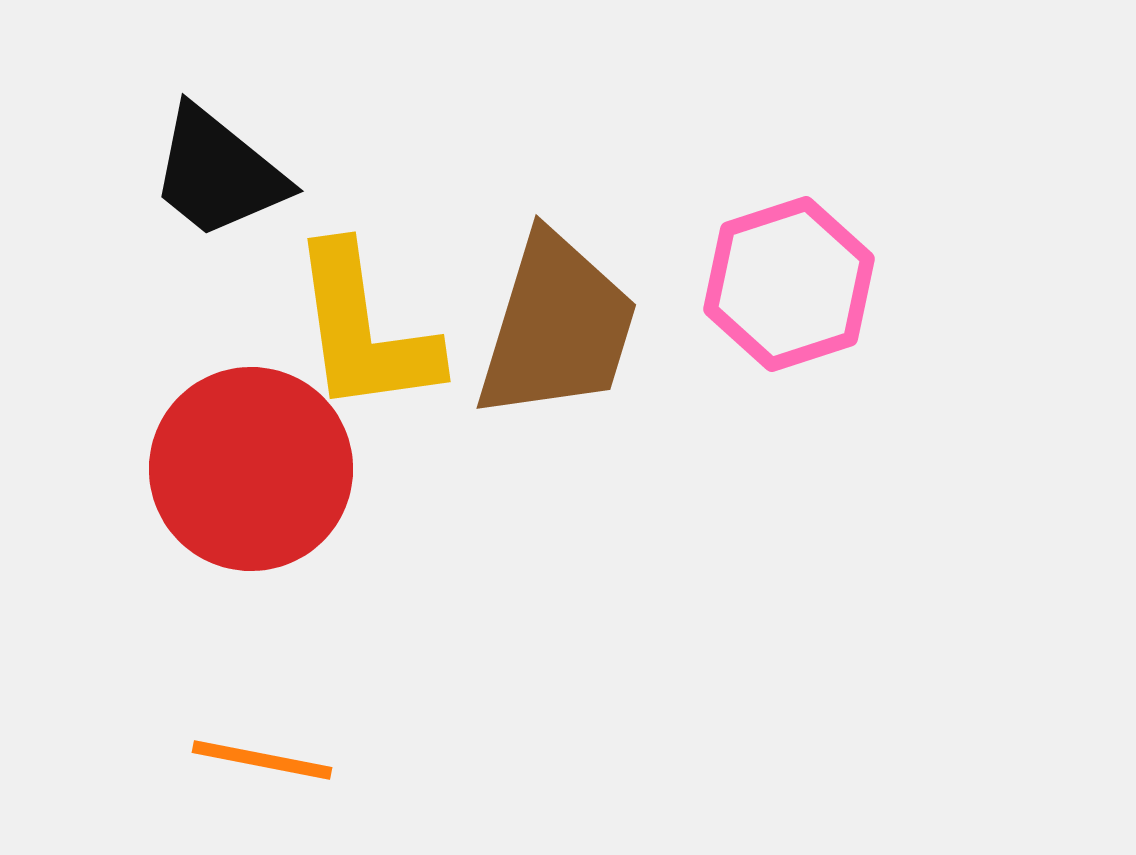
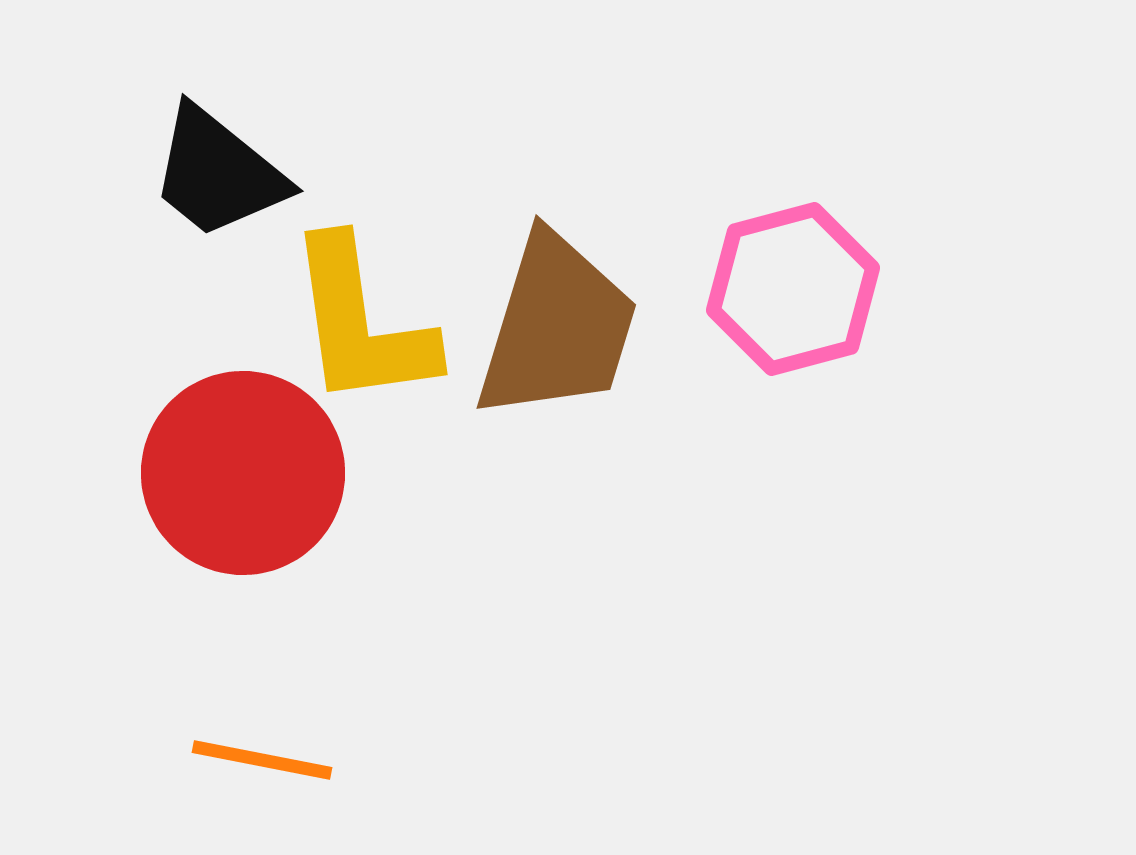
pink hexagon: moved 4 px right, 5 px down; rotated 3 degrees clockwise
yellow L-shape: moved 3 px left, 7 px up
red circle: moved 8 px left, 4 px down
